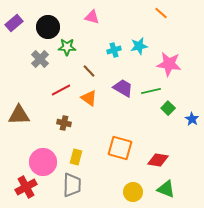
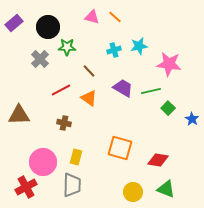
orange line: moved 46 px left, 4 px down
